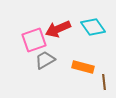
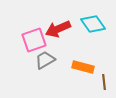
cyan diamond: moved 3 px up
